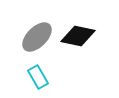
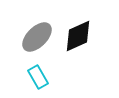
black diamond: rotated 36 degrees counterclockwise
